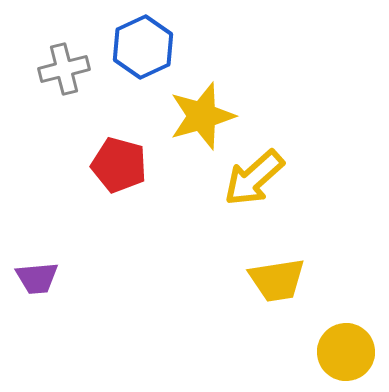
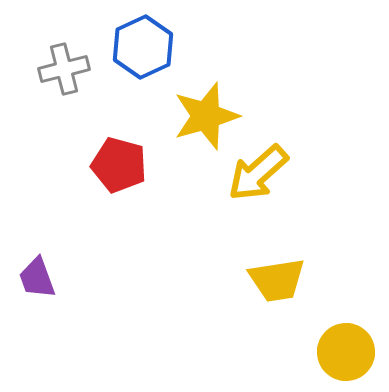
yellow star: moved 4 px right
yellow arrow: moved 4 px right, 5 px up
purple trapezoid: rotated 75 degrees clockwise
